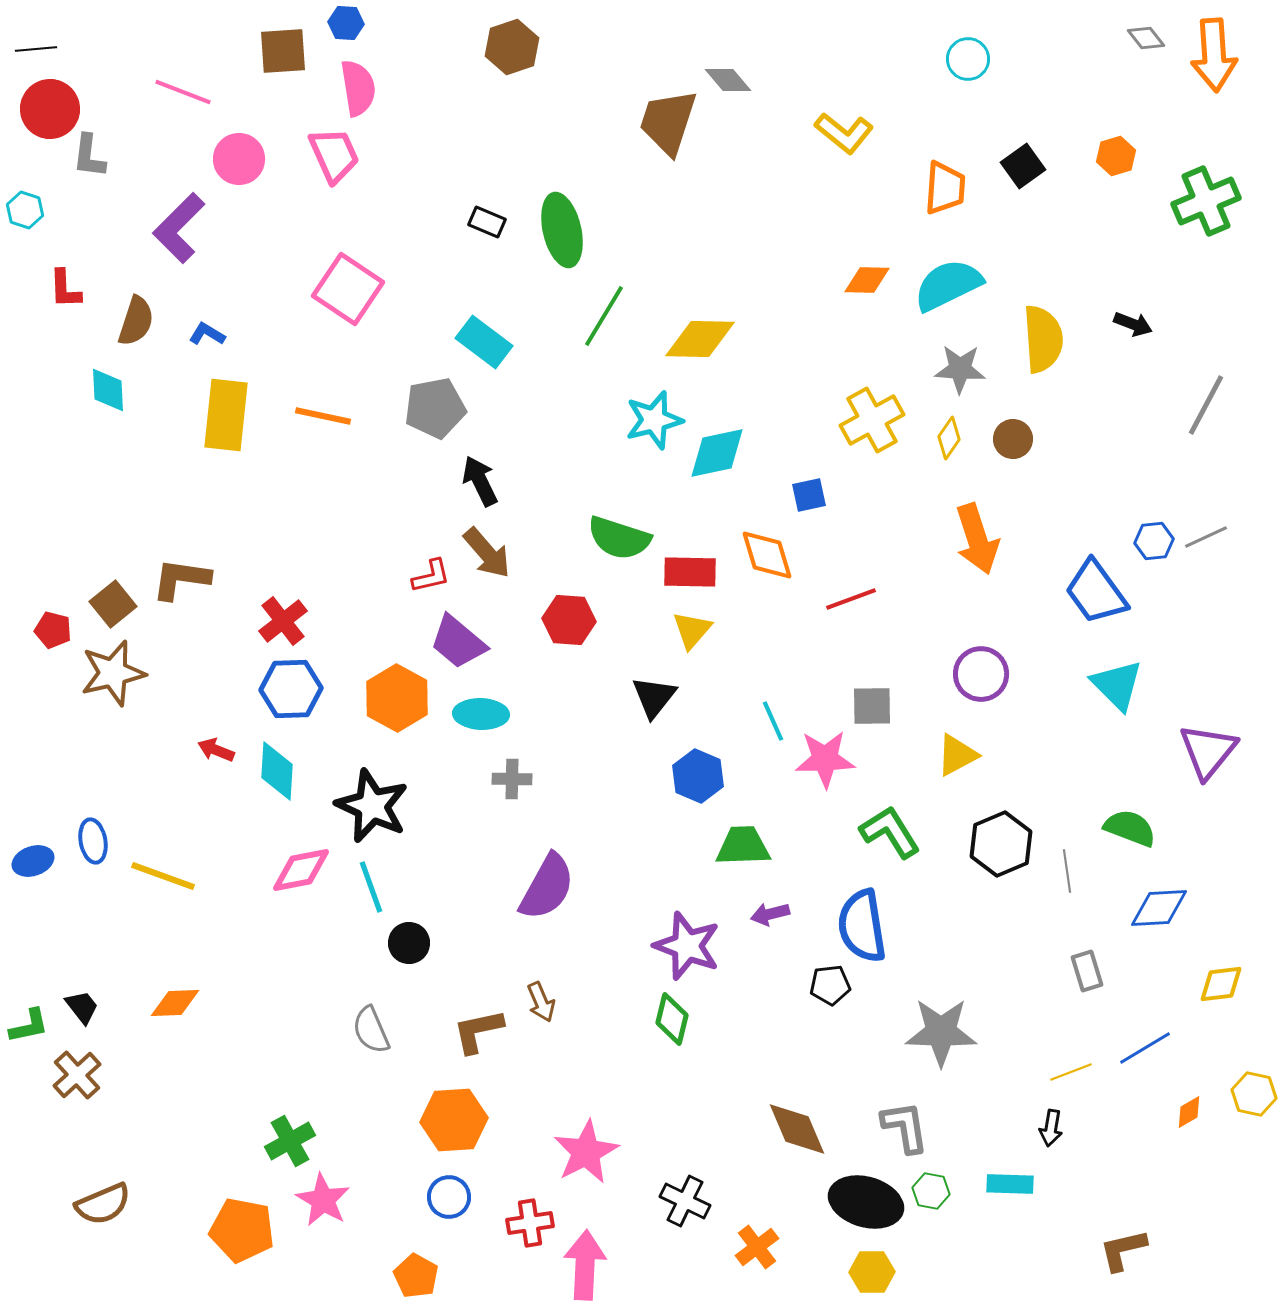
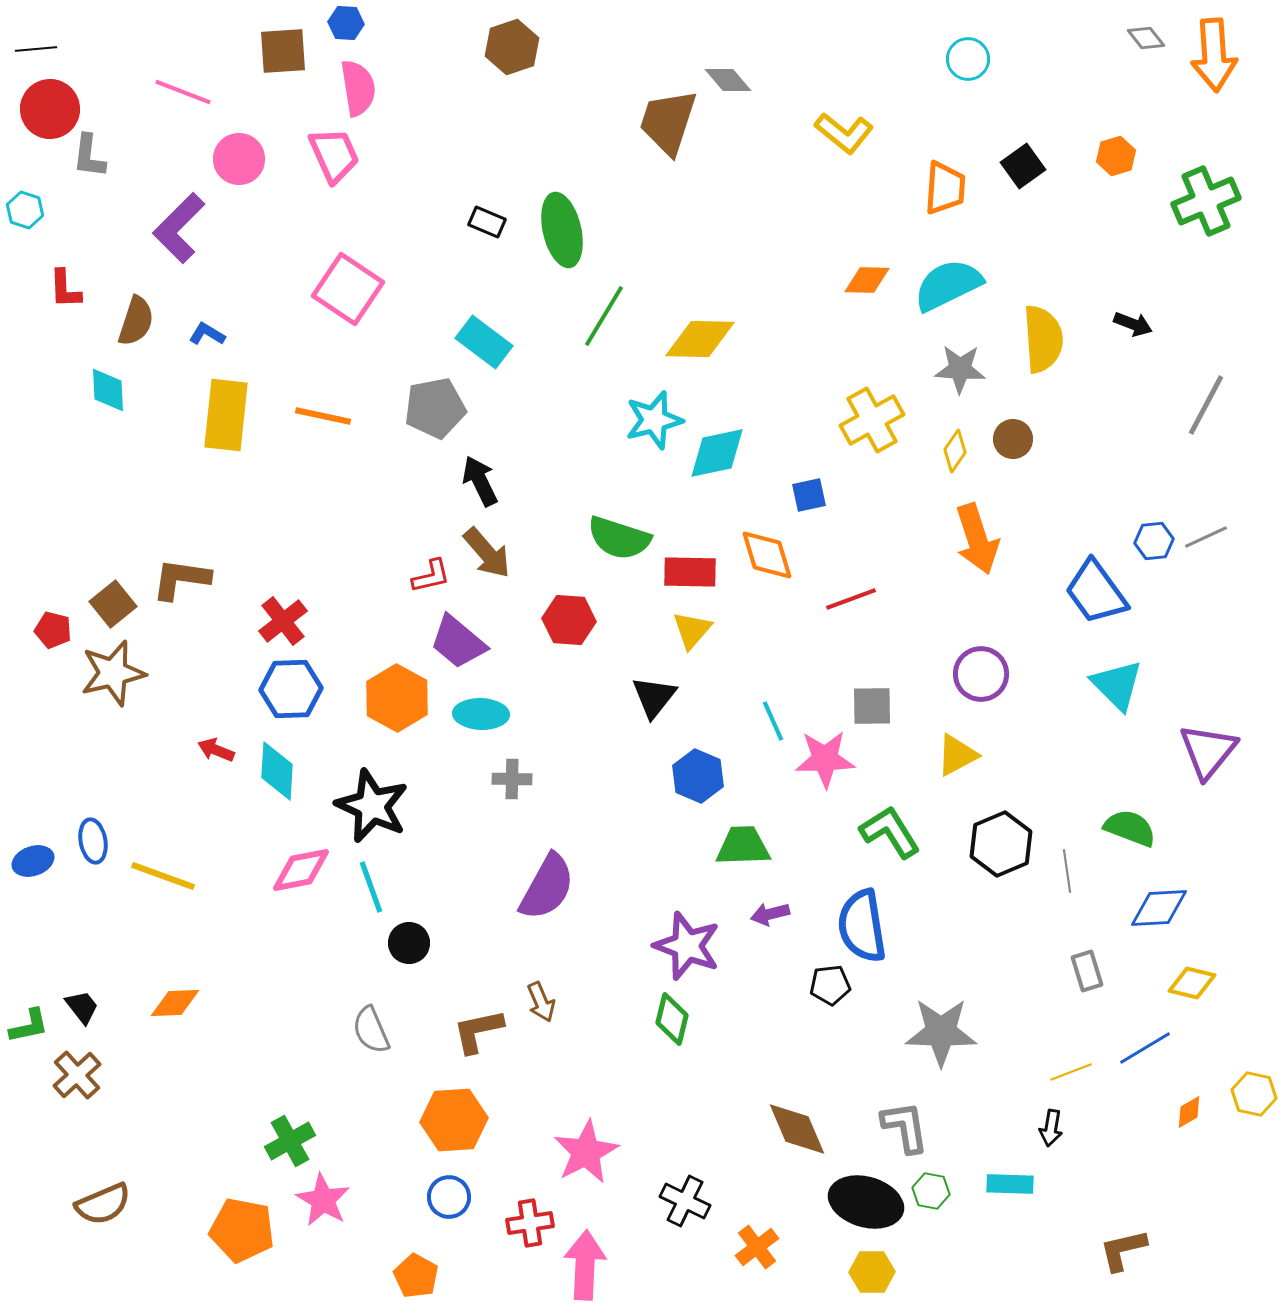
yellow diamond at (949, 438): moved 6 px right, 13 px down
yellow diamond at (1221, 984): moved 29 px left, 1 px up; rotated 21 degrees clockwise
